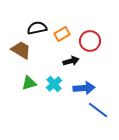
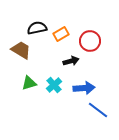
orange rectangle: moved 1 px left
cyan cross: moved 1 px down
